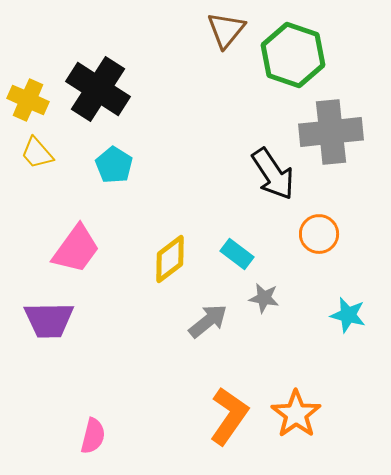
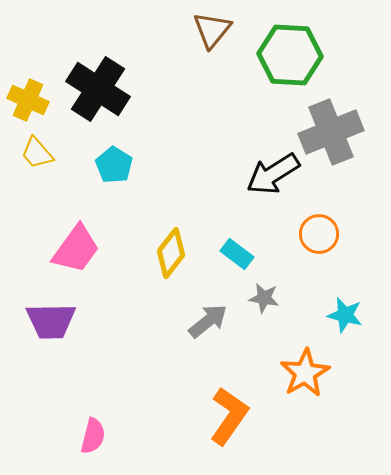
brown triangle: moved 14 px left
green hexagon: moved 3 px left; rotated 16 degrees counterclockwise
gray cross: rotated 16 degrees counterclockwise
black arrow: rotated 92 degrees clockwise
yellow diamond: moved 1 px right, 6 px up; rotated 15 degrees counterclockwise
cyan star: moved 3 px left
purple trapezoid: moved 2 px right, 1 px down
orange star: moved 9 px right, 41 px up; rotated 6 degrees clockwise
